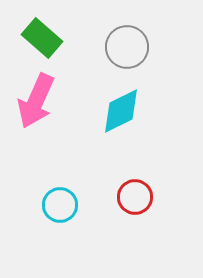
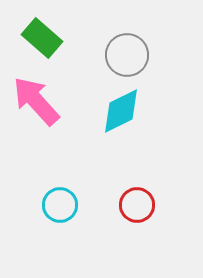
gray circle: moved 8 px down
pink arrow: rotated 114 degrees clockwise
red circle: moved 2 px right, 8 px down
